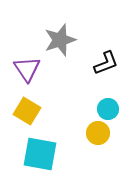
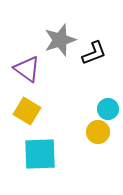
black L-shape: moved 12 px left, 10 px up
purple triangle: rotated 20 degrees counterclockwise
yellow circle: moved 1 px up
cyan square: rotated 12 degrees counterclockwise
